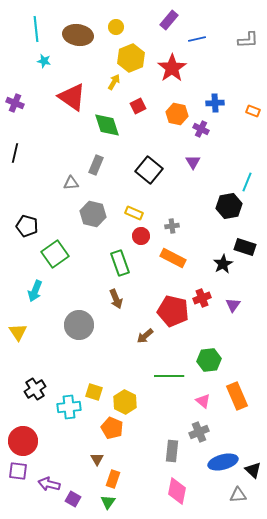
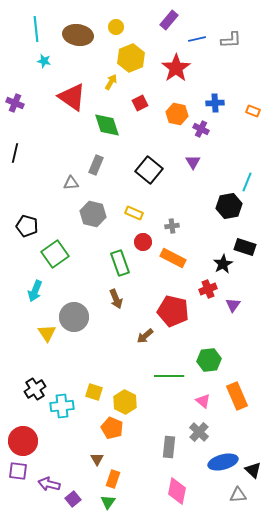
gray L-shape at (248, 40): moved 17 px left
red star at (172, 68): moved 4 px right
yellow arrow at (114, 82): moved 3 px left
red square at (138, 106): moved 2 px right, 3 px up
red circle at (141, 236): moved 2 px right, 6 px down
red cross at (202, 298): moved 6 px right, 9 px up
gray circle at (79, 325): moved 5 px left, 8 px up
yellow triangle at (18, 332): moved 29 px right, 1 px down
cyan cross at (69, 407): moved 7 px left, 1 px up
gray cross at (199, 432): rotated 24 degrees counterclockwise
gray rectangle at (172, 451): moved 3 px left, 4 px up
purple square at (73, 499): rotated 21 degrees clockwise
